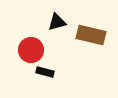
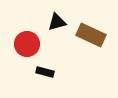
brown rectangle: rotated 12 degrees clockwise
red circle: moved 4 px left, 6 px up
